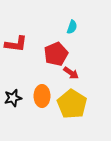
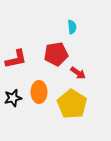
cyan semicircle: rotated 24 degrees counterclockwise
red L-shape: moved 15 px down; rotated 20 degrees counterclockwise
red pentagon: rotated 15 degrees clockwise
red arrow: moved 7 px right
orange ellipse: moved 3 px left, 4 px up
